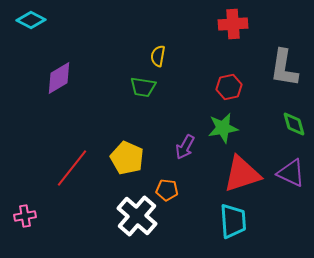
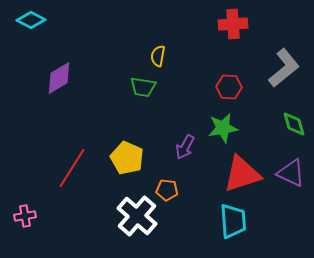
gray L-shape: rotated 138 degrees counterclockwise
red hexagon: rotated 15 degrees clockwise
red line: rotated 6 degrees counterclockwise
